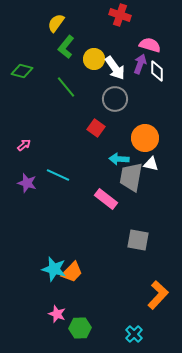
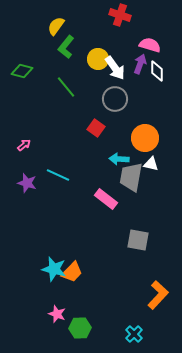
yellow semicircle: moved 3 px down
yellow circle: moved 4 px right
